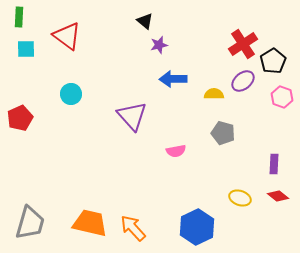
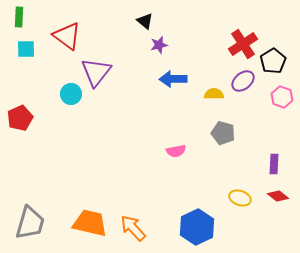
purple triangle: moved 36 px left, 44 px up; rotated 20 degrees clockwise
